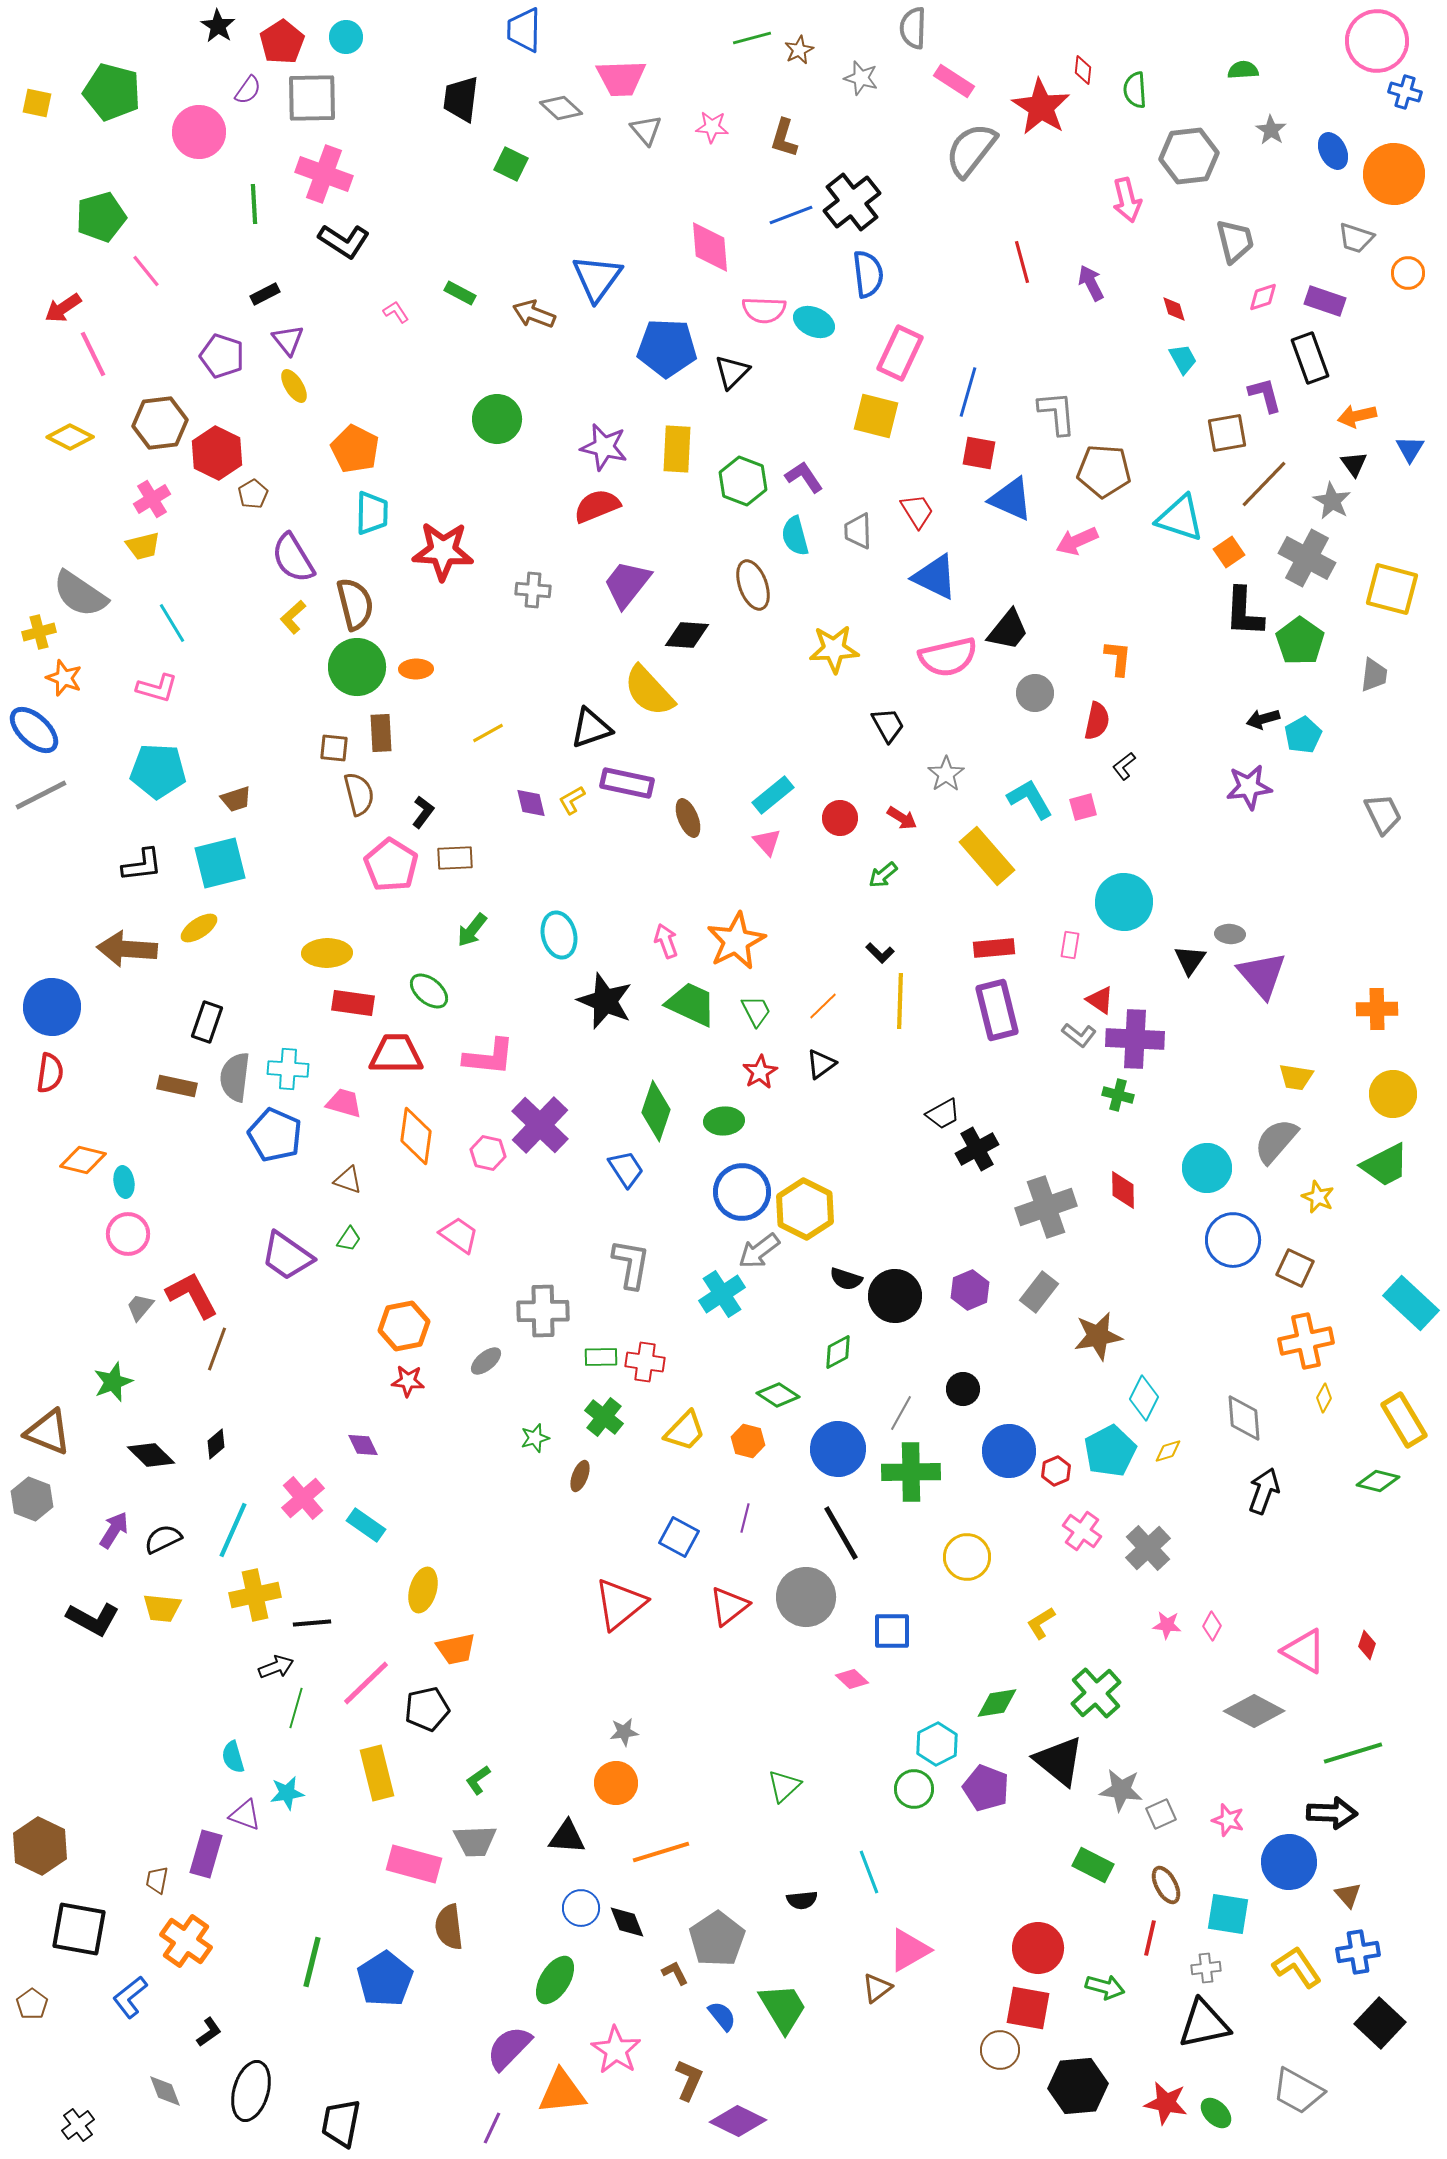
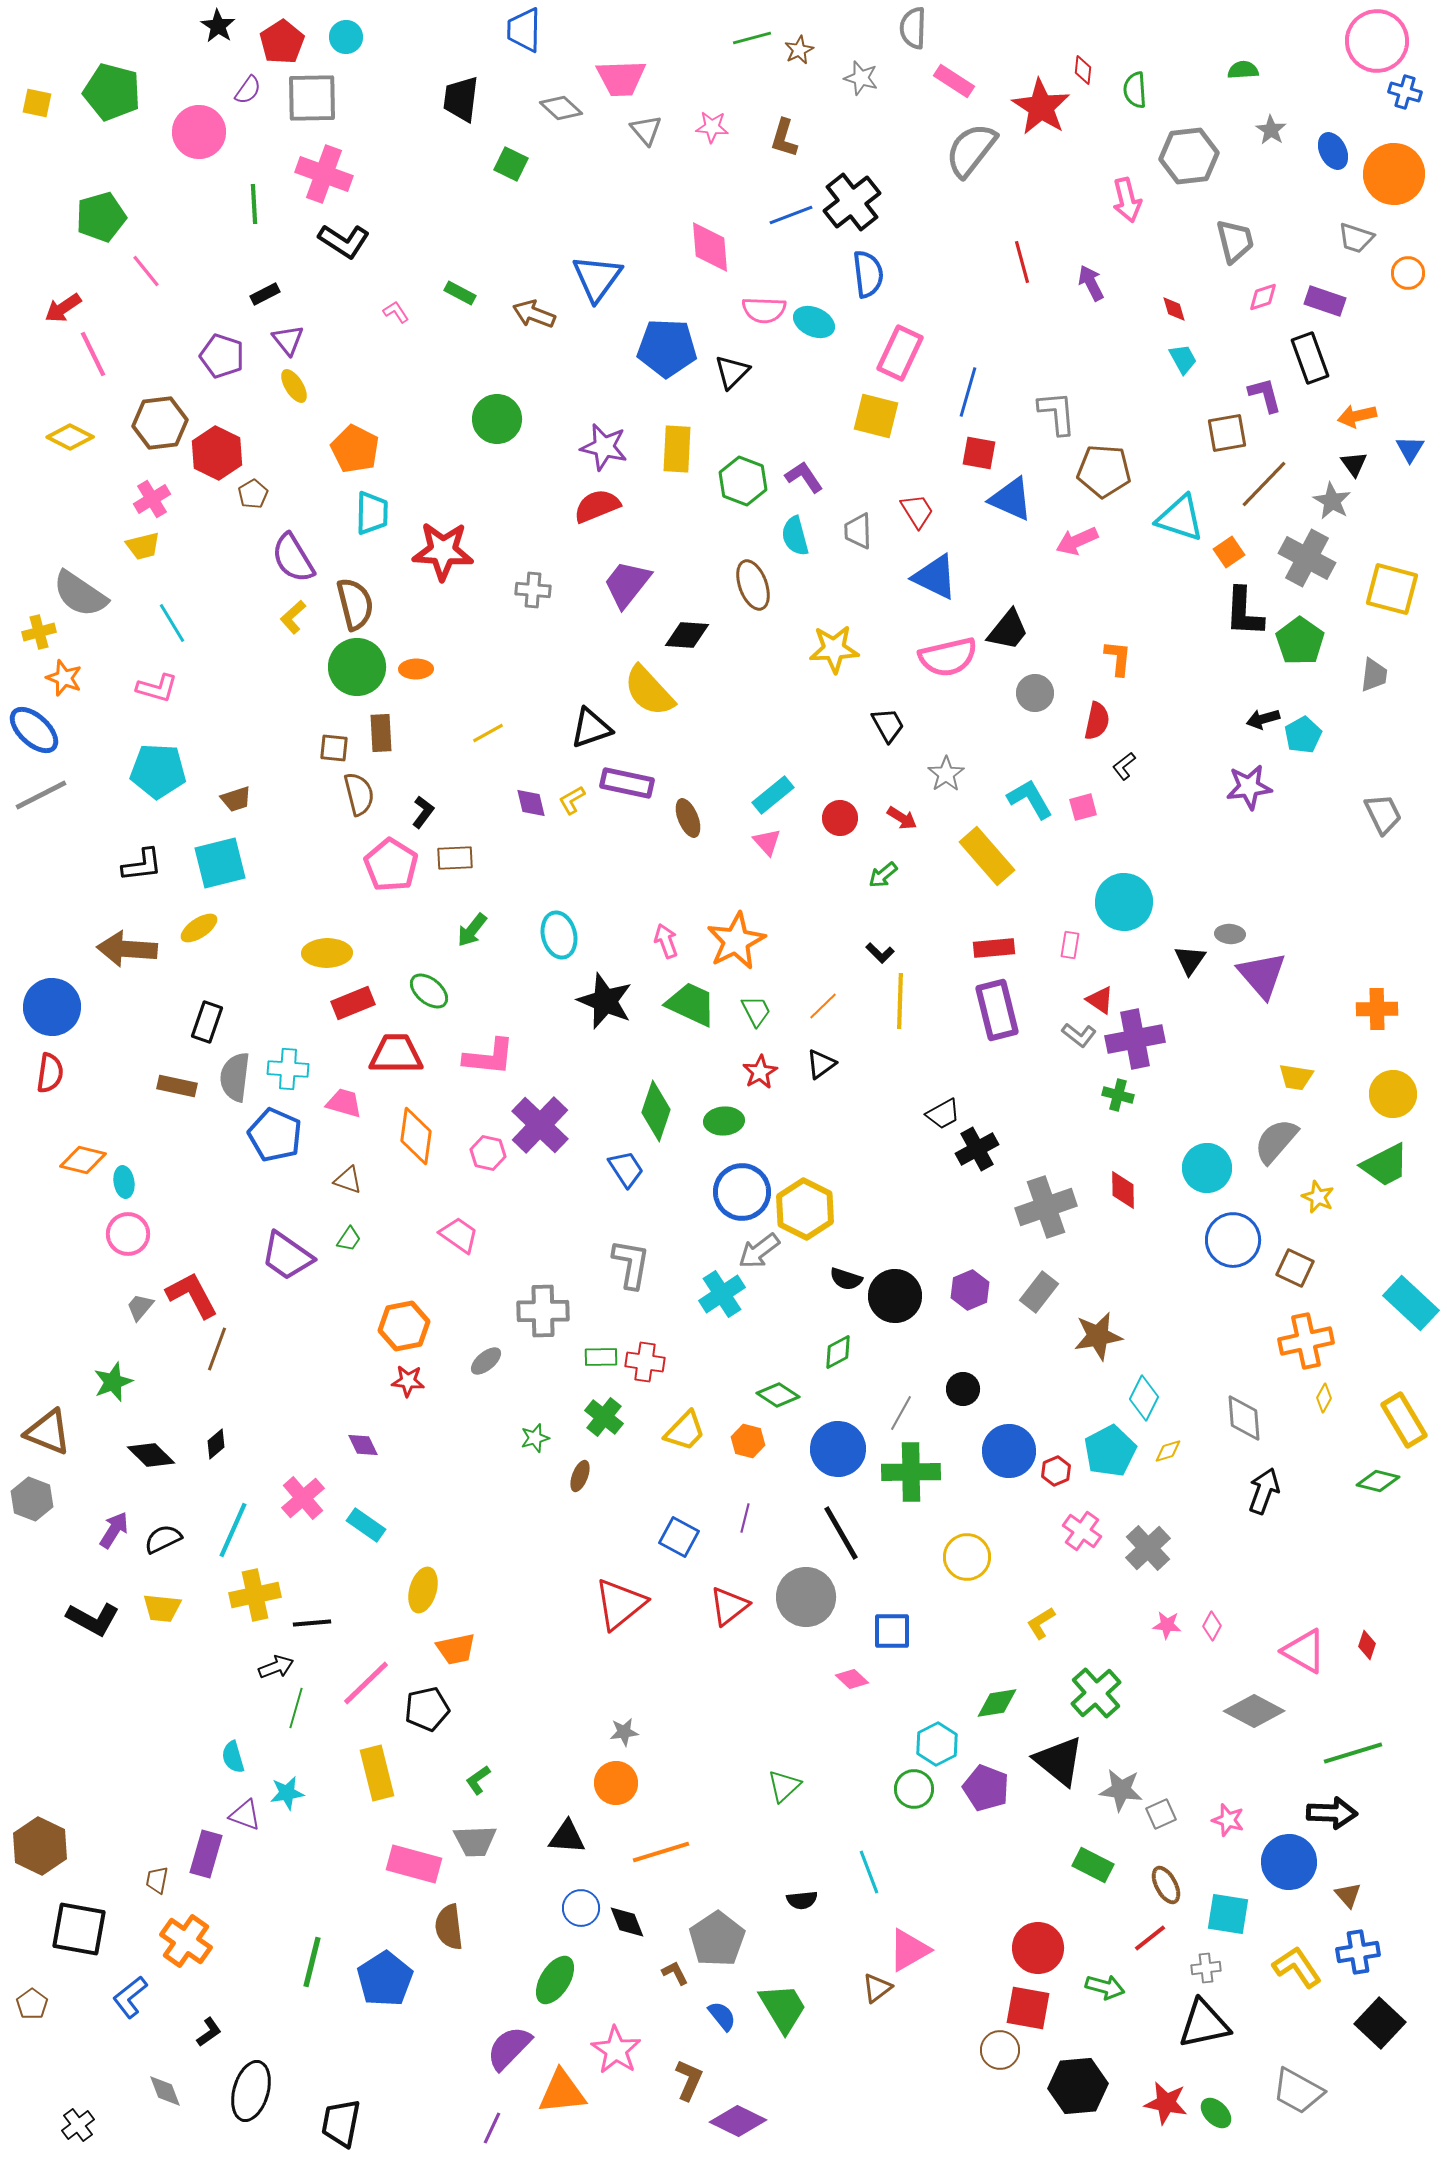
red rectangle at (353, 1003): rotated 30 degrees counterclockwise
purple cross at (1135, 1039): rotated 14 degrees counterclockwise
red line at (1150, 1938): rotated 39 degrees clockwise
